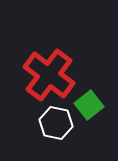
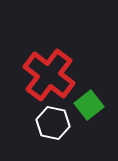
white hexagon: moved 3 px left
